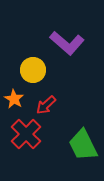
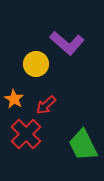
yellow circle: moved 3 px right, 6 px up
